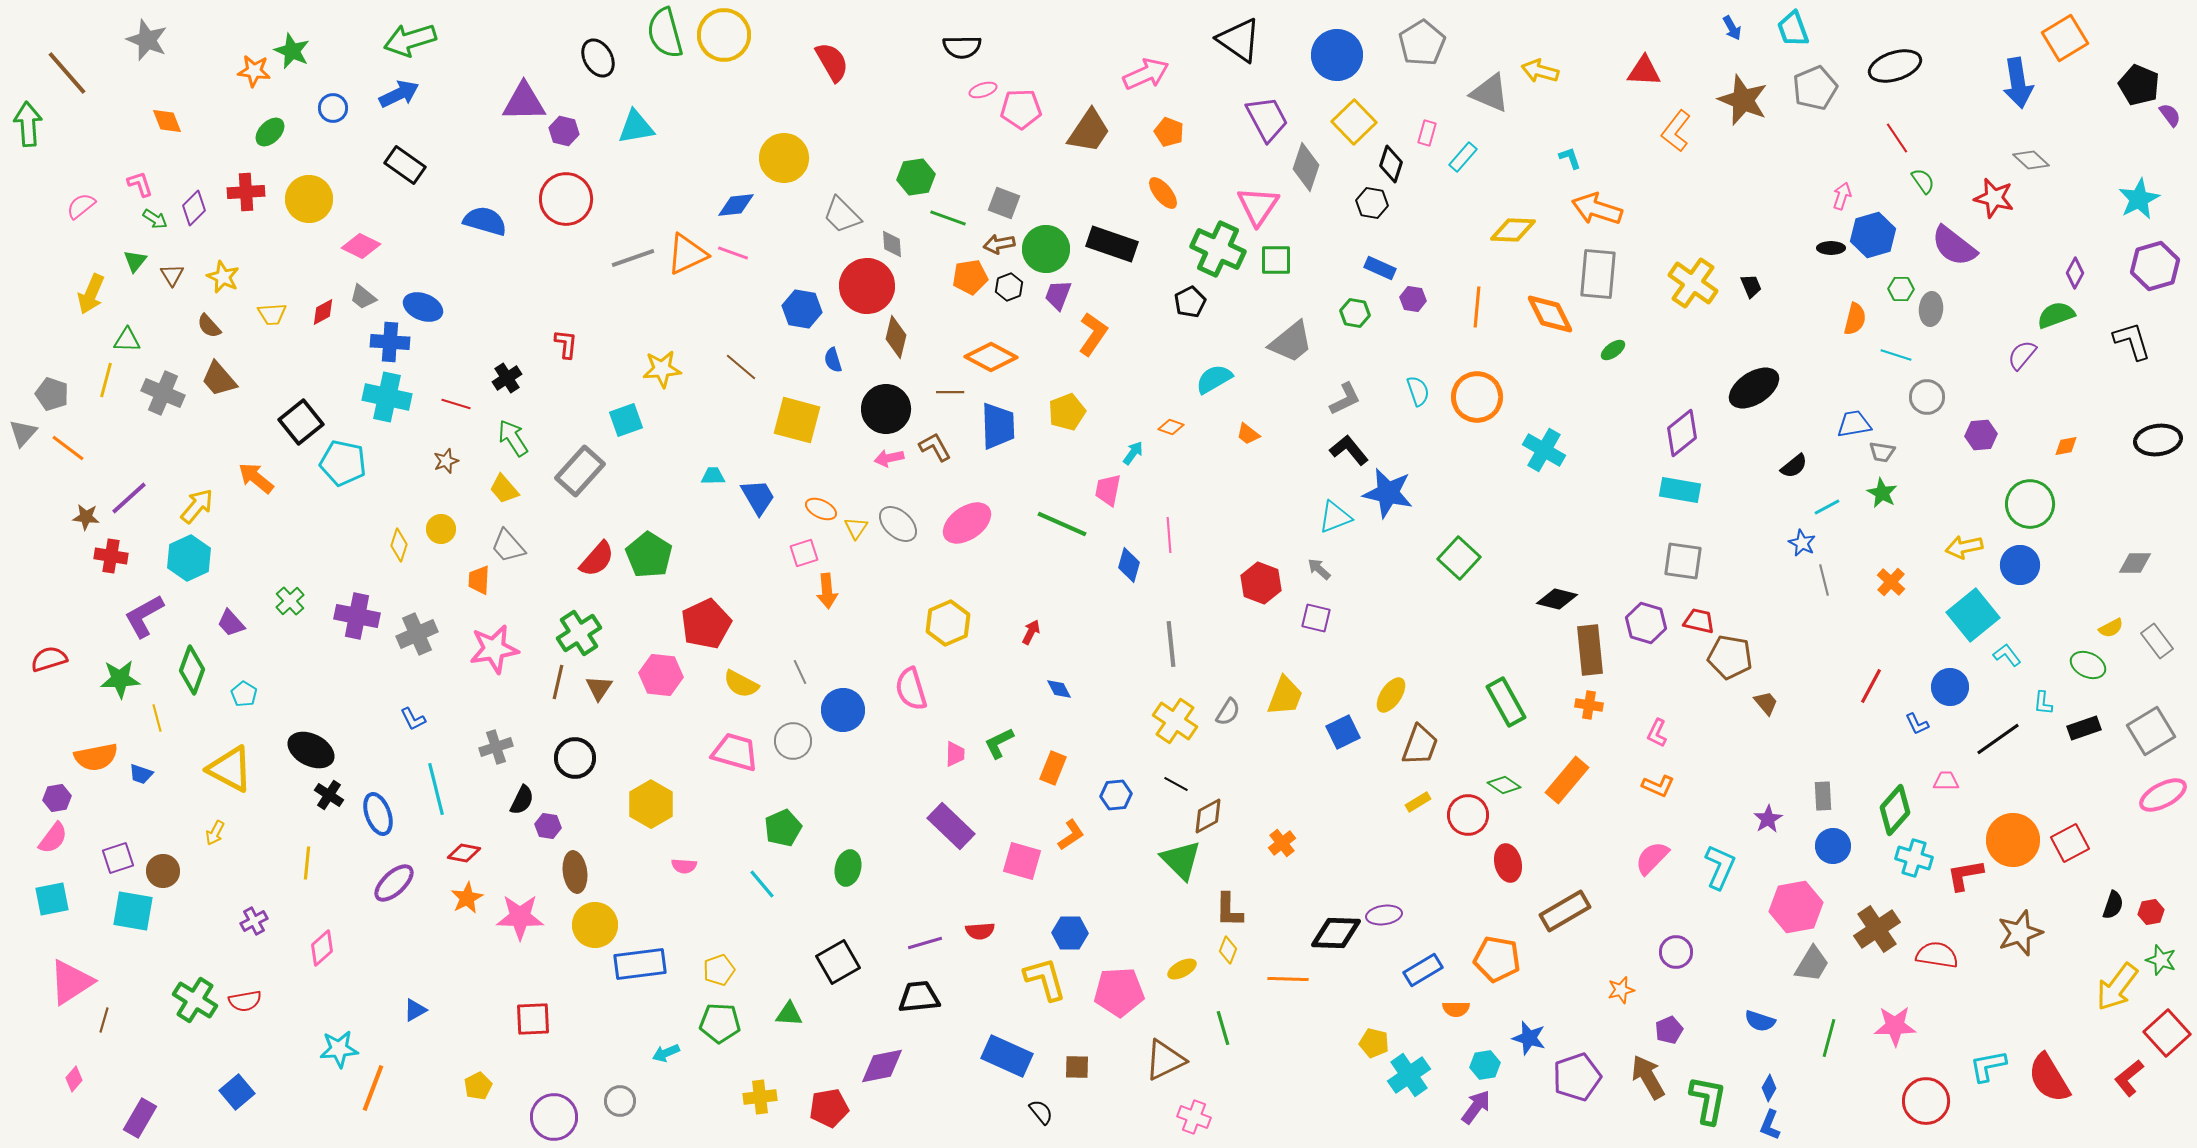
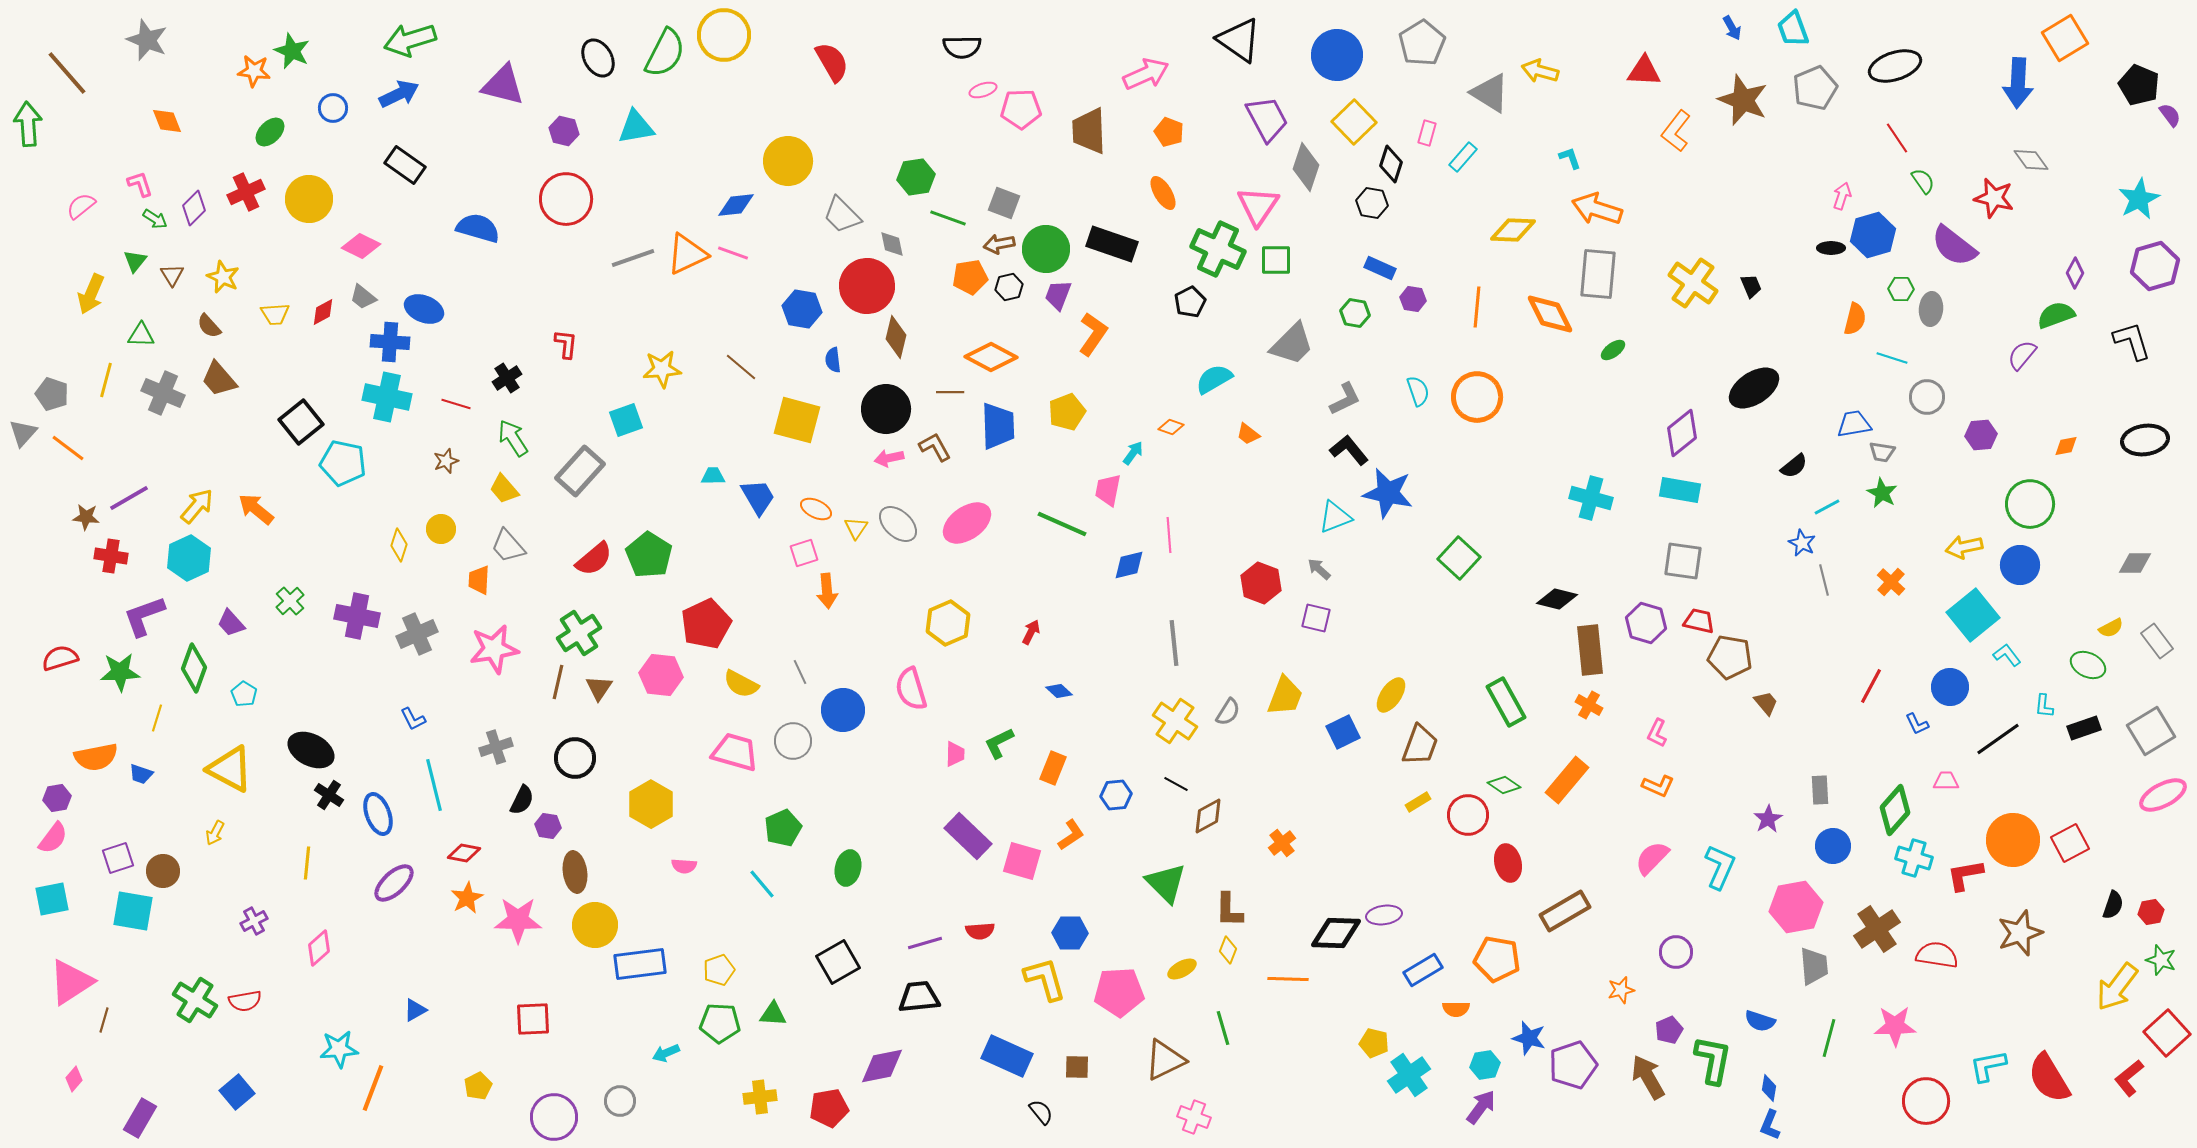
green semicircle at (665, 33): moved 20 px down; rotated 138 degrees counterclockwise
blue arrow at (2018, 83): rotated 12 degrees clockwise
gray triangle at (1490, 93): rotated 9 degrees clockwise
purple triangle at (524, 102): moved 21 px left, 17 px up; rotated 15 degrees clockwise
brown trapezoid at (1089, 131): rotated 144 degrees clockwise
yellow circle at (784, 158): moved 4 px right, 3 px down
gray diamond at (2031, 160): rotated 12 degrees clockwise
red cross at (246, 192): rotated 21 degrees counterclockwise
orange ellipse at (1163, 193): rotated 8 degrees clockwise
blue semicircle at (485, 221): moved 7 px left, 7 px down
gray diamond at (892, 244): rotated 8 degrees counterclockwise
black hexagon at (1009, 287): rotated 8 degrees clockwise
blue ellipse at (423, 307): moved 1 px right, 2 px down
yellow trapezoid at (272, 314): moved 3 px right
green triangle at (127, 340): moved 14 px right, 5 px up
gray trapezoid at (1291, 342): moved 1 px right, 2 px down; rotated 6 degrees counterclockwise
cyan line at (1896, 355): moved 4 px left, 3 px down
blue semicircle at (833, 360): rotated 10 degrees clockwise
black ellipse at (2158, 440): moved 13 px left
cyan cross at (1544, 450): moved 47 px right, 48 px down; rotated 15 degrees counterclockwise
orange arrow at (256, 478): moved 31 px down
purple line at (129, 498): rotated 12 degrees clockwise
orange ellipse at (821, 509): moved 5 px left
red semicircle at (597, 559): moved 3 px left; rotated 9 degrees clockwise
blue diamond at (1129, 565): rotated 60 degrees clockwise
purple L-shape at (144, 616): rotated 9 degrees clockwise
gray line at (1171, 644): moved 3 px right, 1 px up
red semicircle at (49, 659): moved 11 px right, 1 px up
green diamond at (192, 670): moved 2 px right, 2 px up
green star at (120, 679): moved 7 px up
blue diamond at (1059, 689): moved 2 px down; rotated 20 degrees counterclockwise
cyan L-shape at (2043, 703): moved 1 px right, 3 px down
orange cross at (1589, 705): rotated 20 degrees clockwise
yellow line at (157, 718): rotated 32 degrees clockwise
cyan line at (436, 789): moved 2 px left, 4 px up
gray rectangle at (1823, 796): moved 3 px left, 6 px up
purple rectangle at (951, 826): moved 17 px right, 10 px down
green triangle at (1181, 860): moved 15 px left, 23 px down
pink star at (520, 917): moved 2 px left, 3 px down
pink diamond at (322, 948): moved 3 px left
gray trapezoid at (1812, 964): moved 2 px right, 2 px down; rotated 36 degrees counterclockwise
green triangle at (789, 1014): moved 16 px left
purple pentagon at (1577, 1077): moved 4 px left, 12 px up
blue diamond at (1769, 1088): rotated 20 degrees counterclockwise
green L-shape at (1708, 1100): moved 5 px right, 40 px up
purple arrow at (1476, 1107): moved 5 px right
